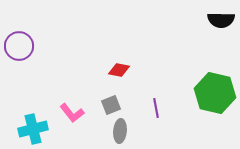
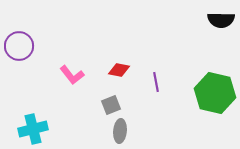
purple line: moved 26 px up
pink L-shape: moved 38 px up
